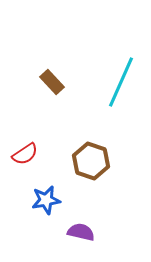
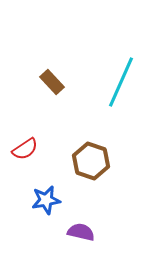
red semicircle: moved 5 px up
